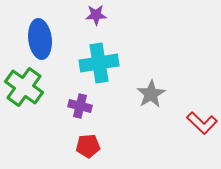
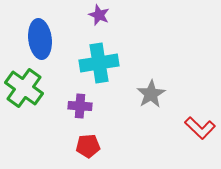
purple star: moved 3 px right; rotated 25 degrees clockwise
green cross: moved 1 px down
purple cross: rotated 10 degrees counterclockwise
red L-shape: moved 2 px left, 5 px down
